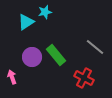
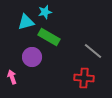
cyan triangle: rotated 18 degrees clockwise
gray line: moved 2 px left, 4 px down
green rectangle: moved 7 px left, 18 px up; rotated 20 degrees counterclockwise
red cross: rotated 24 degrees counterclockwise
